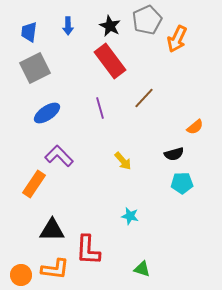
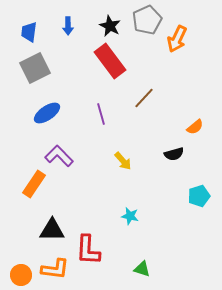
purple line: moved 1 px right, 6 px down
cyan pentagon: moved 17 px right, 13 px down; rotated 15 degrees counterclockwise
